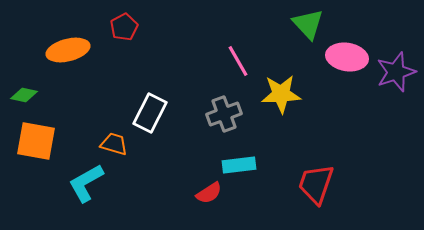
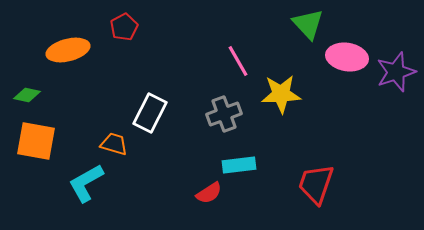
green diamond: moved 3 px right
